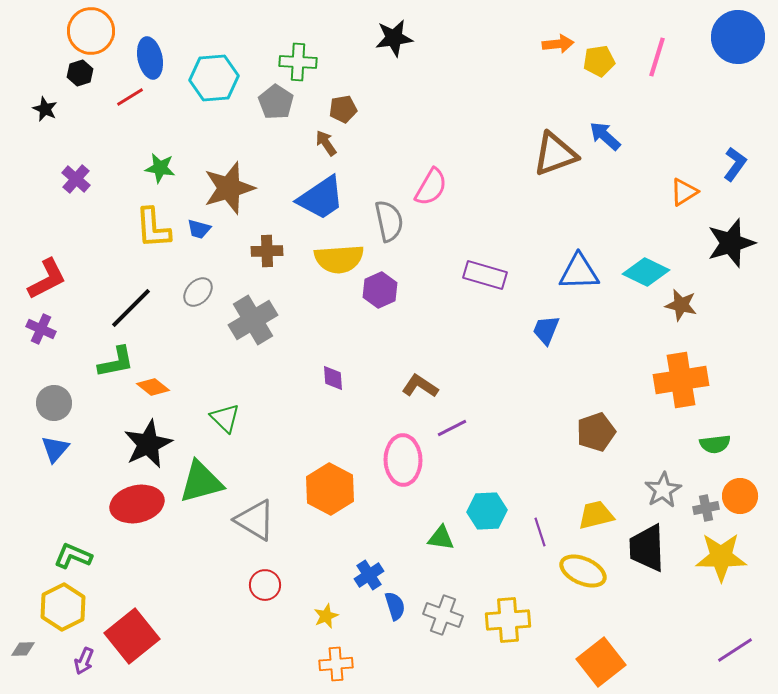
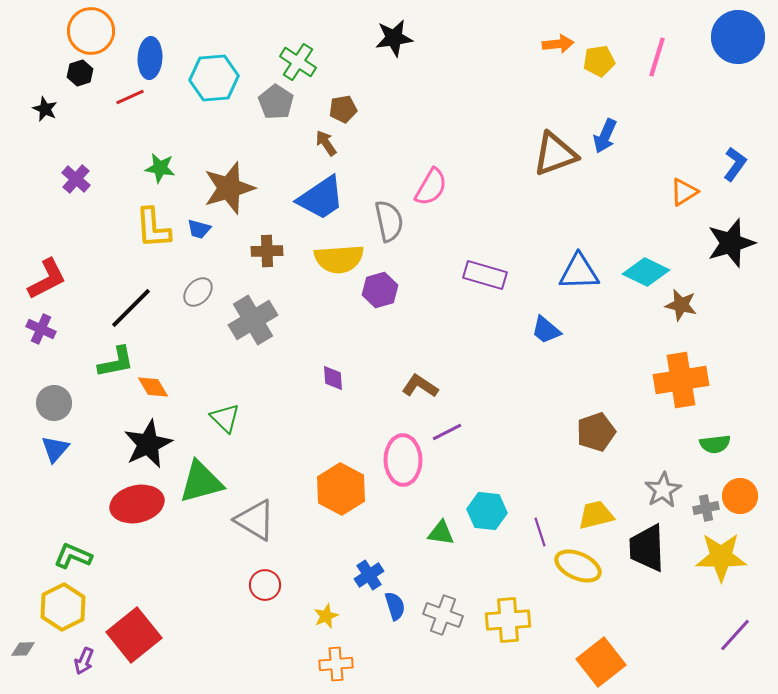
blue ellipse at (150, 58): rotated 15 degrees clockwise
green cross at (298, 62): rotated 30 degrees clockwise
red line at (130, 97): rotated 8 degrees clockwise
blue arrow at (605, 136): rotated 108 degrees counterclockwise
purple hexagon at (380, 290): rotated 8 degrees clockwise
blue trapezoid at (546, 330): rotated 72 degrees counterclockwise
orange diamond at (153, 387): rotated 20 degrees clockwise
purple line at (452, 428): moved 5 px left, 4 px down
orange hexagon at (330, 489): moved 11 px right
cyan hexagon at (487, 511): rotated 9 degrees clockwise
green triangle at (441, 538): moved 5 px up
yellow ellipse at (583, 571): moved 5 px left, 5 px up
red square at (132, 636): moved 2 px right, 1 px up
purple line at (735, 650): moved 15 px up; rotated 15 degrees counterclockwise
